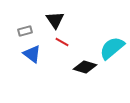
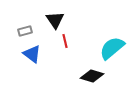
red line: moved 3 px right, 1 px up; rotated 48 degrees clockwise
black diamond: moved 7 px right, 9 px down
